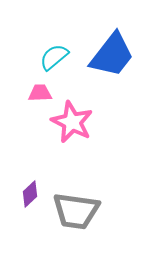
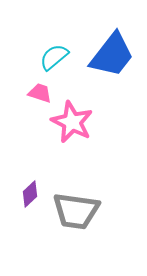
pink trapezoid: rotated 20 degrees clockwise
